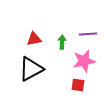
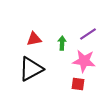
purple line: rotated 30 degrees counterclockwise
green arrow: moved 1 px down
pink star: rotated 20 degrees clockwise
red square: moved 1 px up
